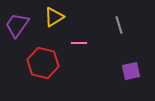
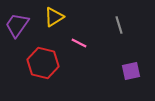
pink line: rotated 28 degrees clockwise
